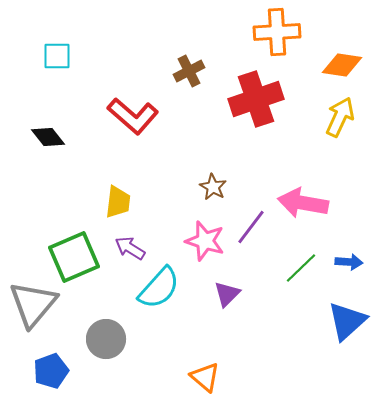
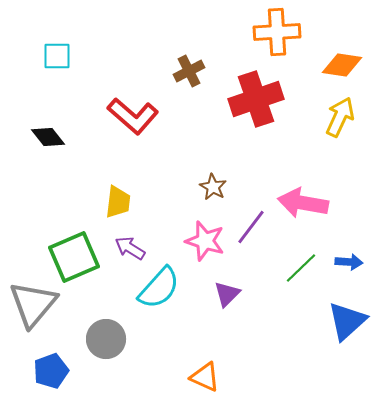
orange triangle: rotated 16 degrees counterclockwise
